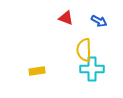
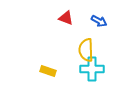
yellow semicircle: moved 2 px right
yellow rectangle: moved 11 px right; rotated 28 degrees clockwise
